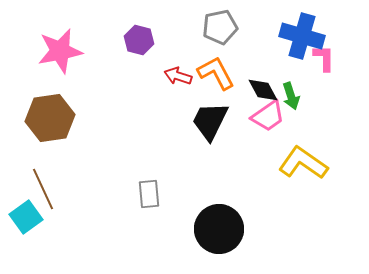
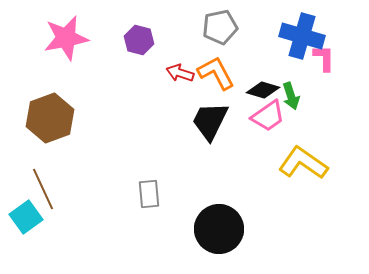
pink star: moved 6 px right, 13 px up
red arrow: moved 2 px right, 3 px up
black diamond: rotated 44 degrees counterclockwise
brown hexagon: rotated 12 degrees counterclockwise
